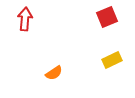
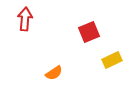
red square: moved 18 px left, 15 px down
